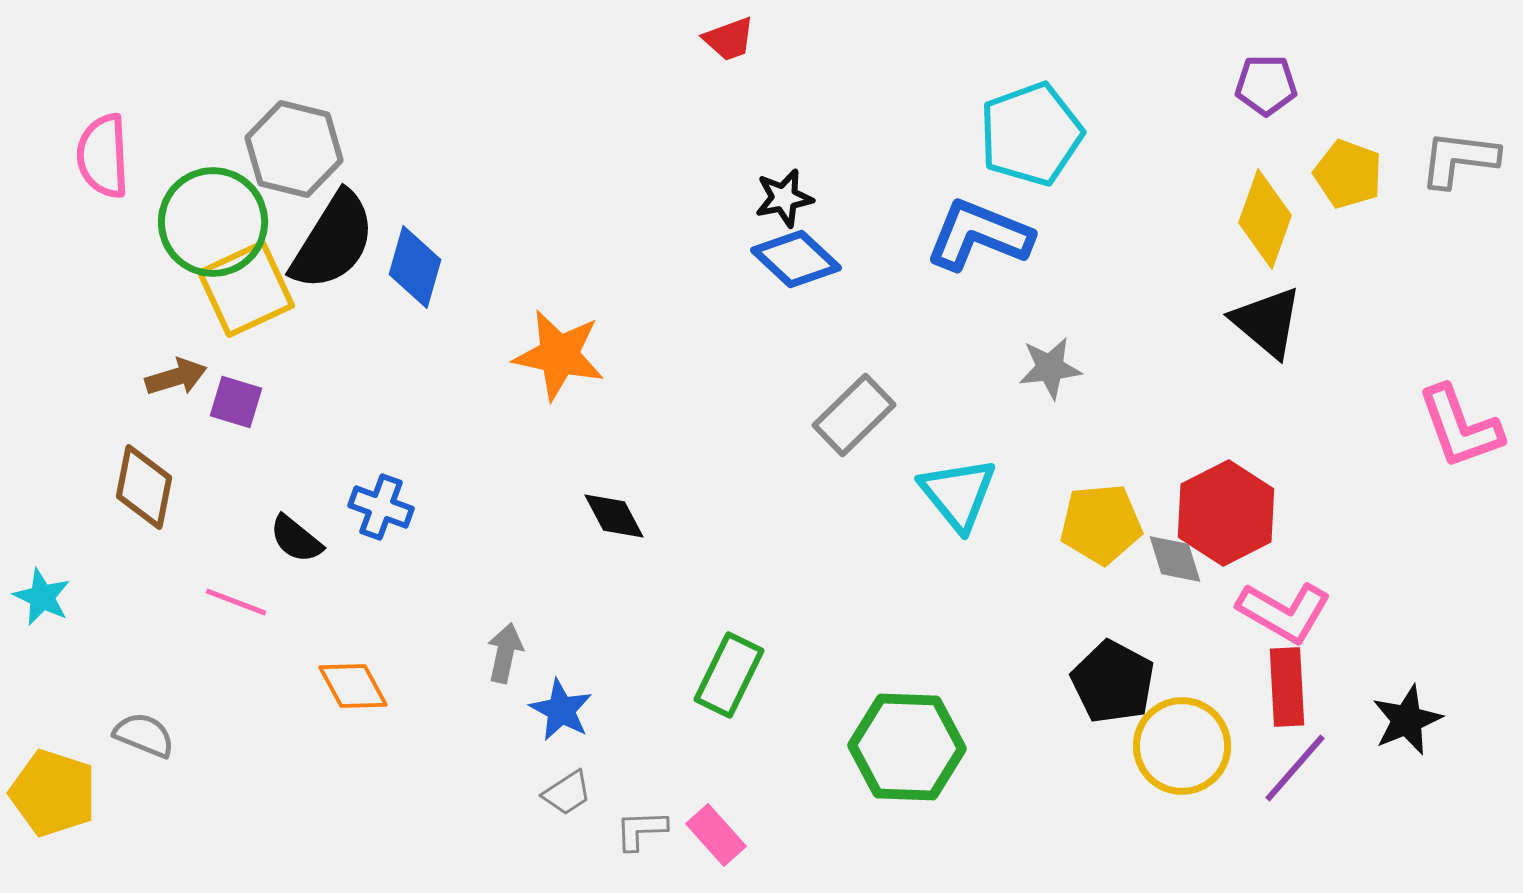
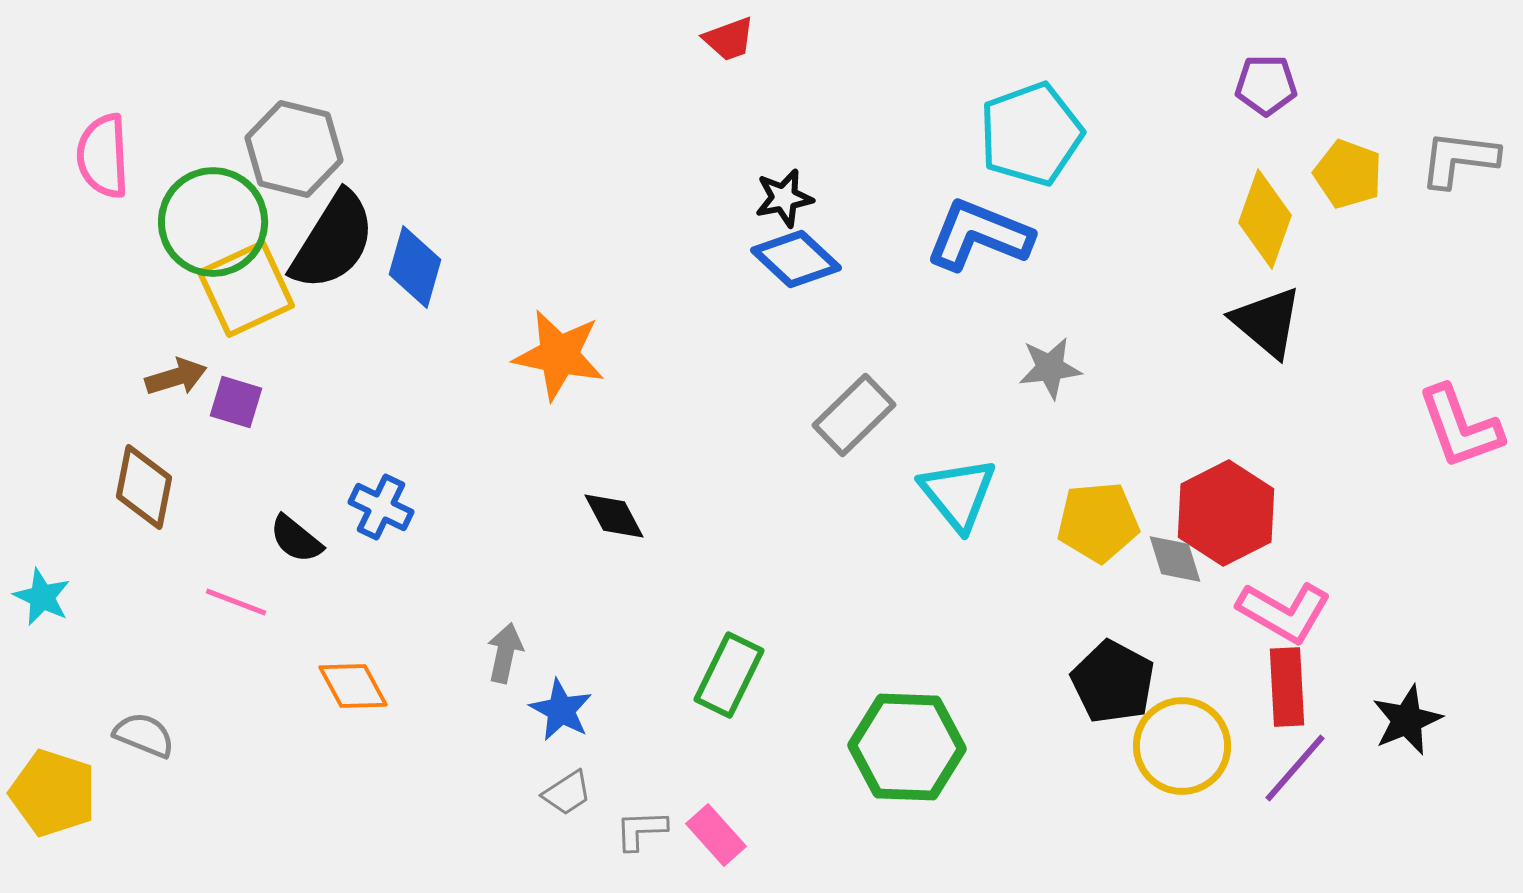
blue cross at (381, 507): rotated 6 degrees clockwise
yellow pentagon at (1101, 524): moved 3 px left, 2 px up
